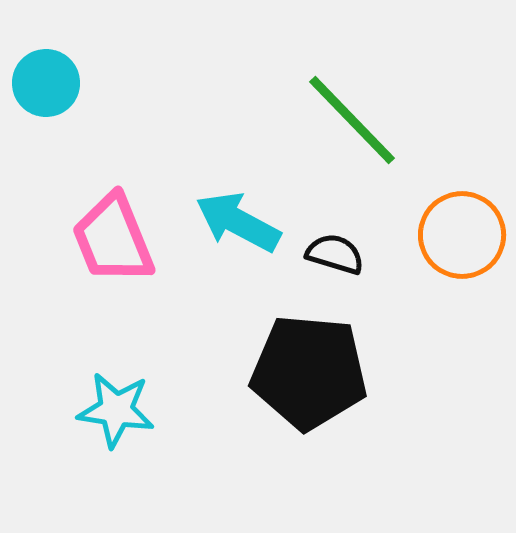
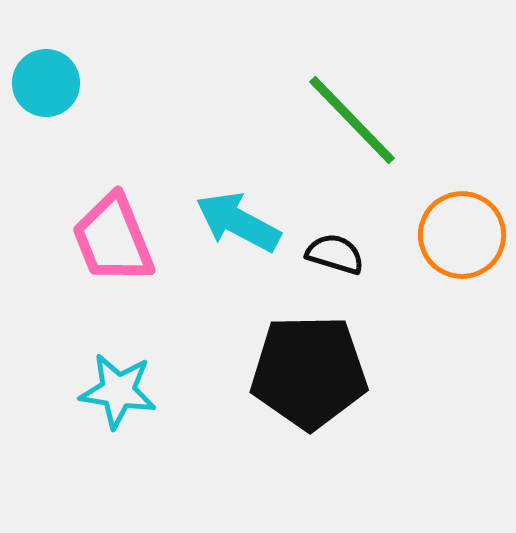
black pentagon: rotated 6 degrees counterclockwise
cyan star: moved 2 px right, 19 px up
